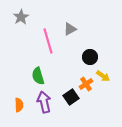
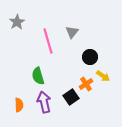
gray star: moved 4 px left, 5 px down
gray triangle: moved 2 px right, 3 px down; rotated 24 degrees counterclockwise
